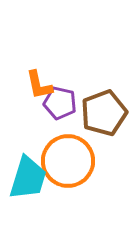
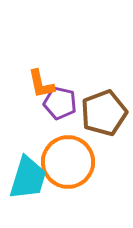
orange L-shape: moved 2 px right, 1 px up
orange circle: moved 1 px down
